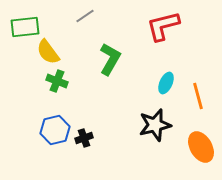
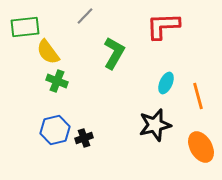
gray line: rotated 12 degrees counterclockwise
red L-shape: rotated 12 degrees clockwise
green L-shape: moved 4 px right, 6 px up
